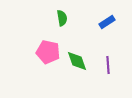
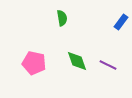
blue rectangle: moved 14 px right; rotated 21 degrees counterclockwise
pink pentagon: moved 14 px left, 11 px down
purple line: rotated 60 degrees counterclockwise
